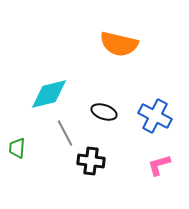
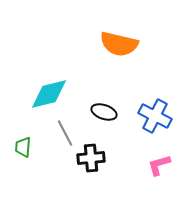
green trapezoid: moved 6 px right, 1 px up
black cross: moved 3 px up; rotated 12 degrees counterclockwise
